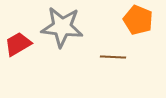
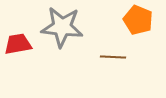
red trapezoid: rotated 20 degrees clockwise
